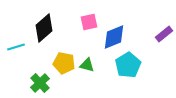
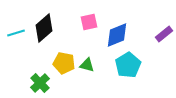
blue diamond: moved 3 px right, 2 px up
cyan line: moved 14 px up
